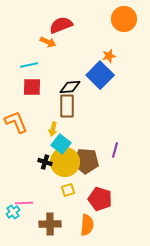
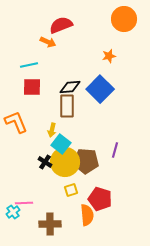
blue square: moved 14 px down
yellow arrow: moved 1 px left, 1 px down
black cross: rotated 16 degrees clockwise
yellow square: moved 3 px right
orange semicircle: moved 10 px up; rotated 10 degrees counterclockwise
